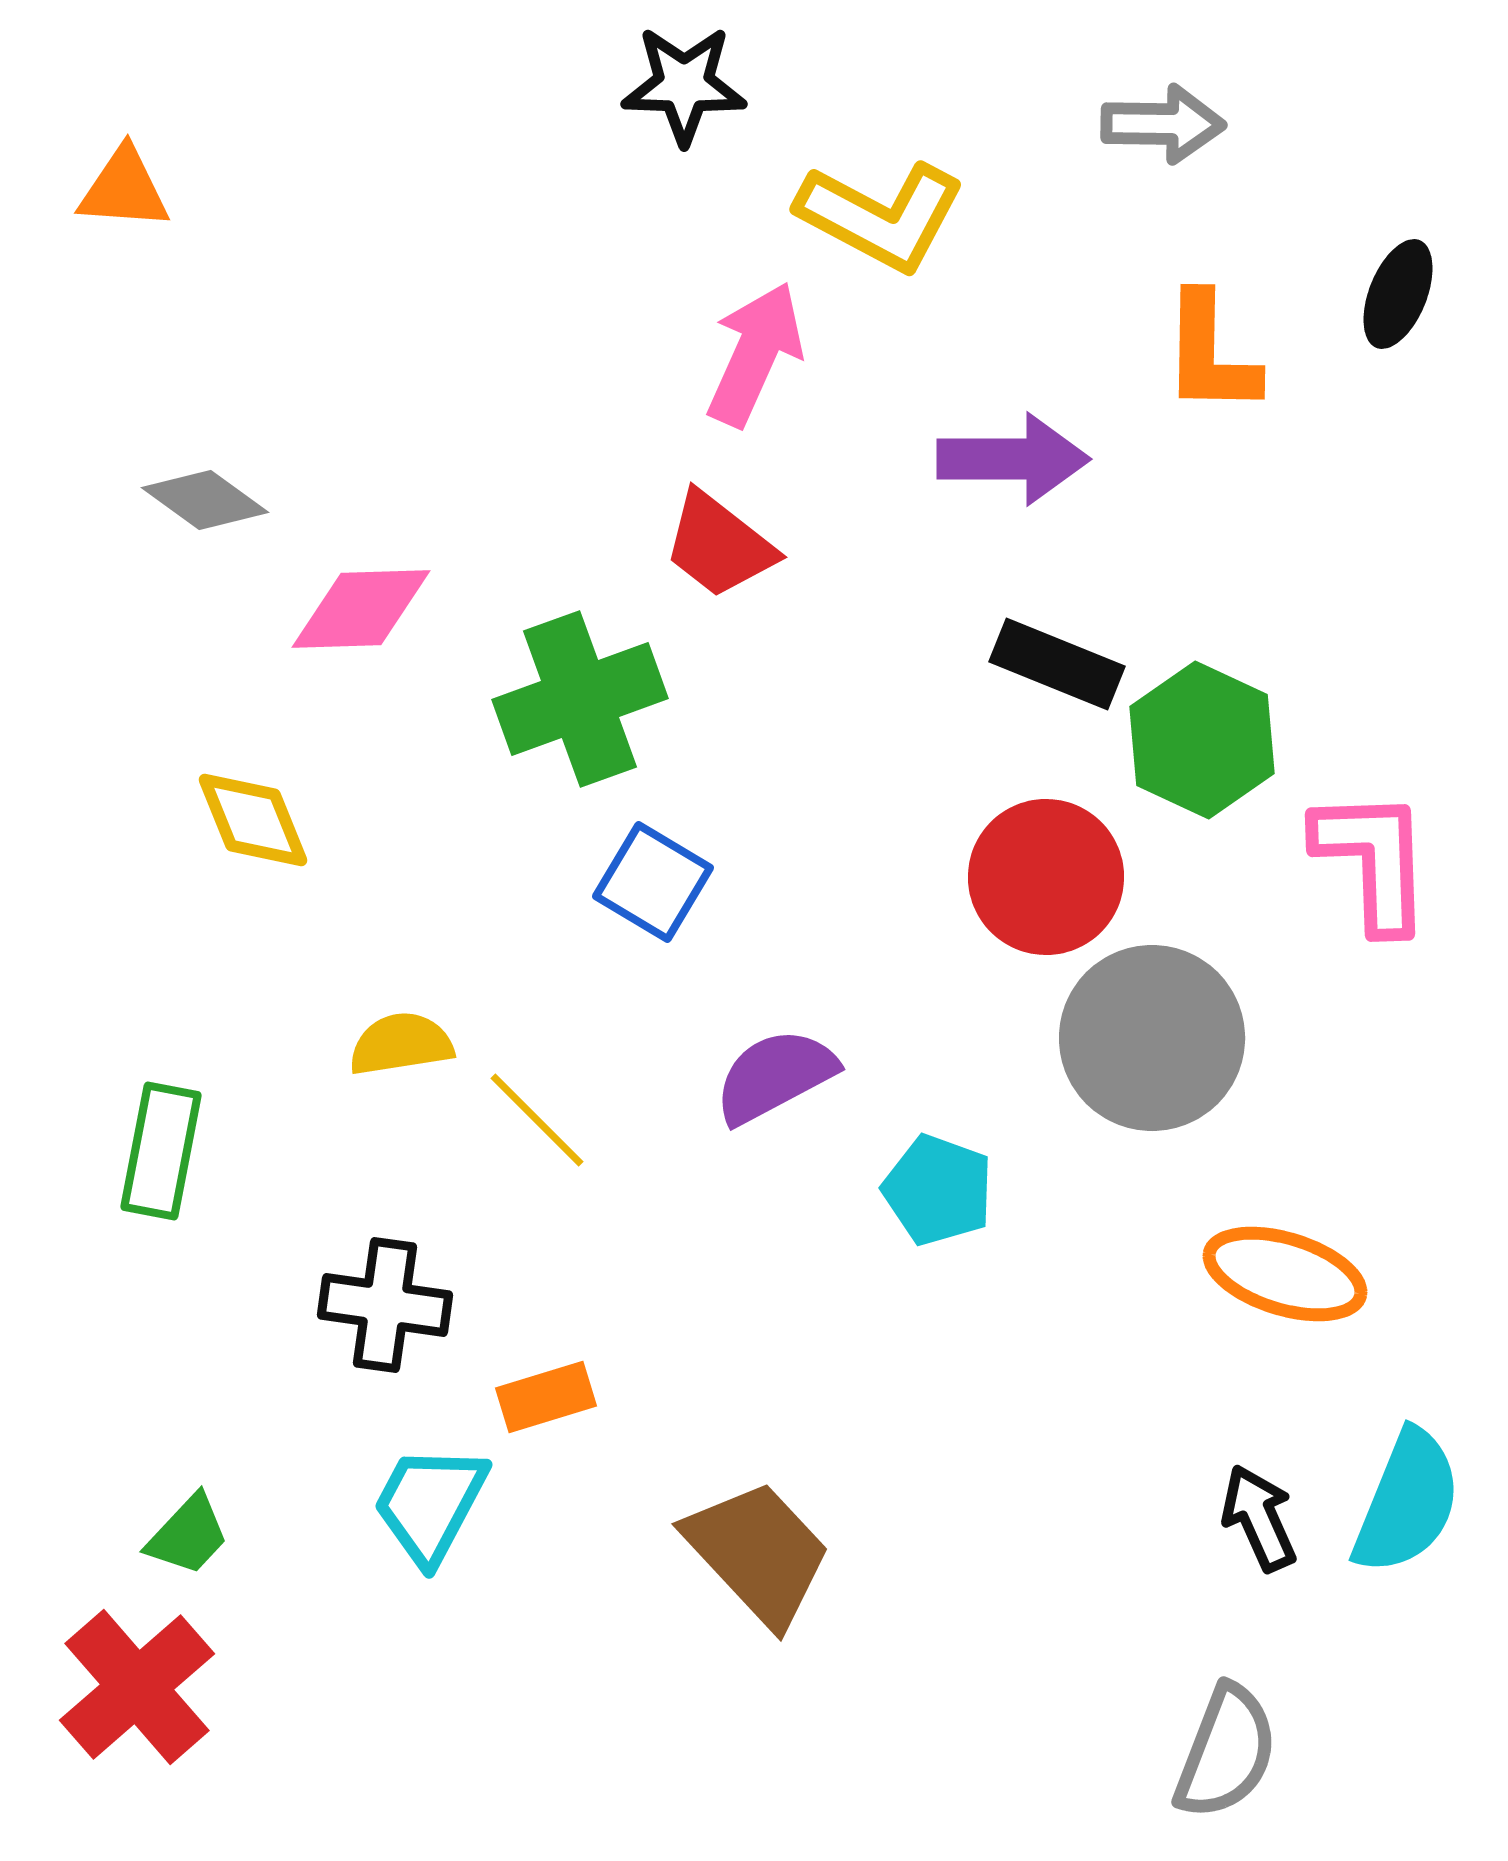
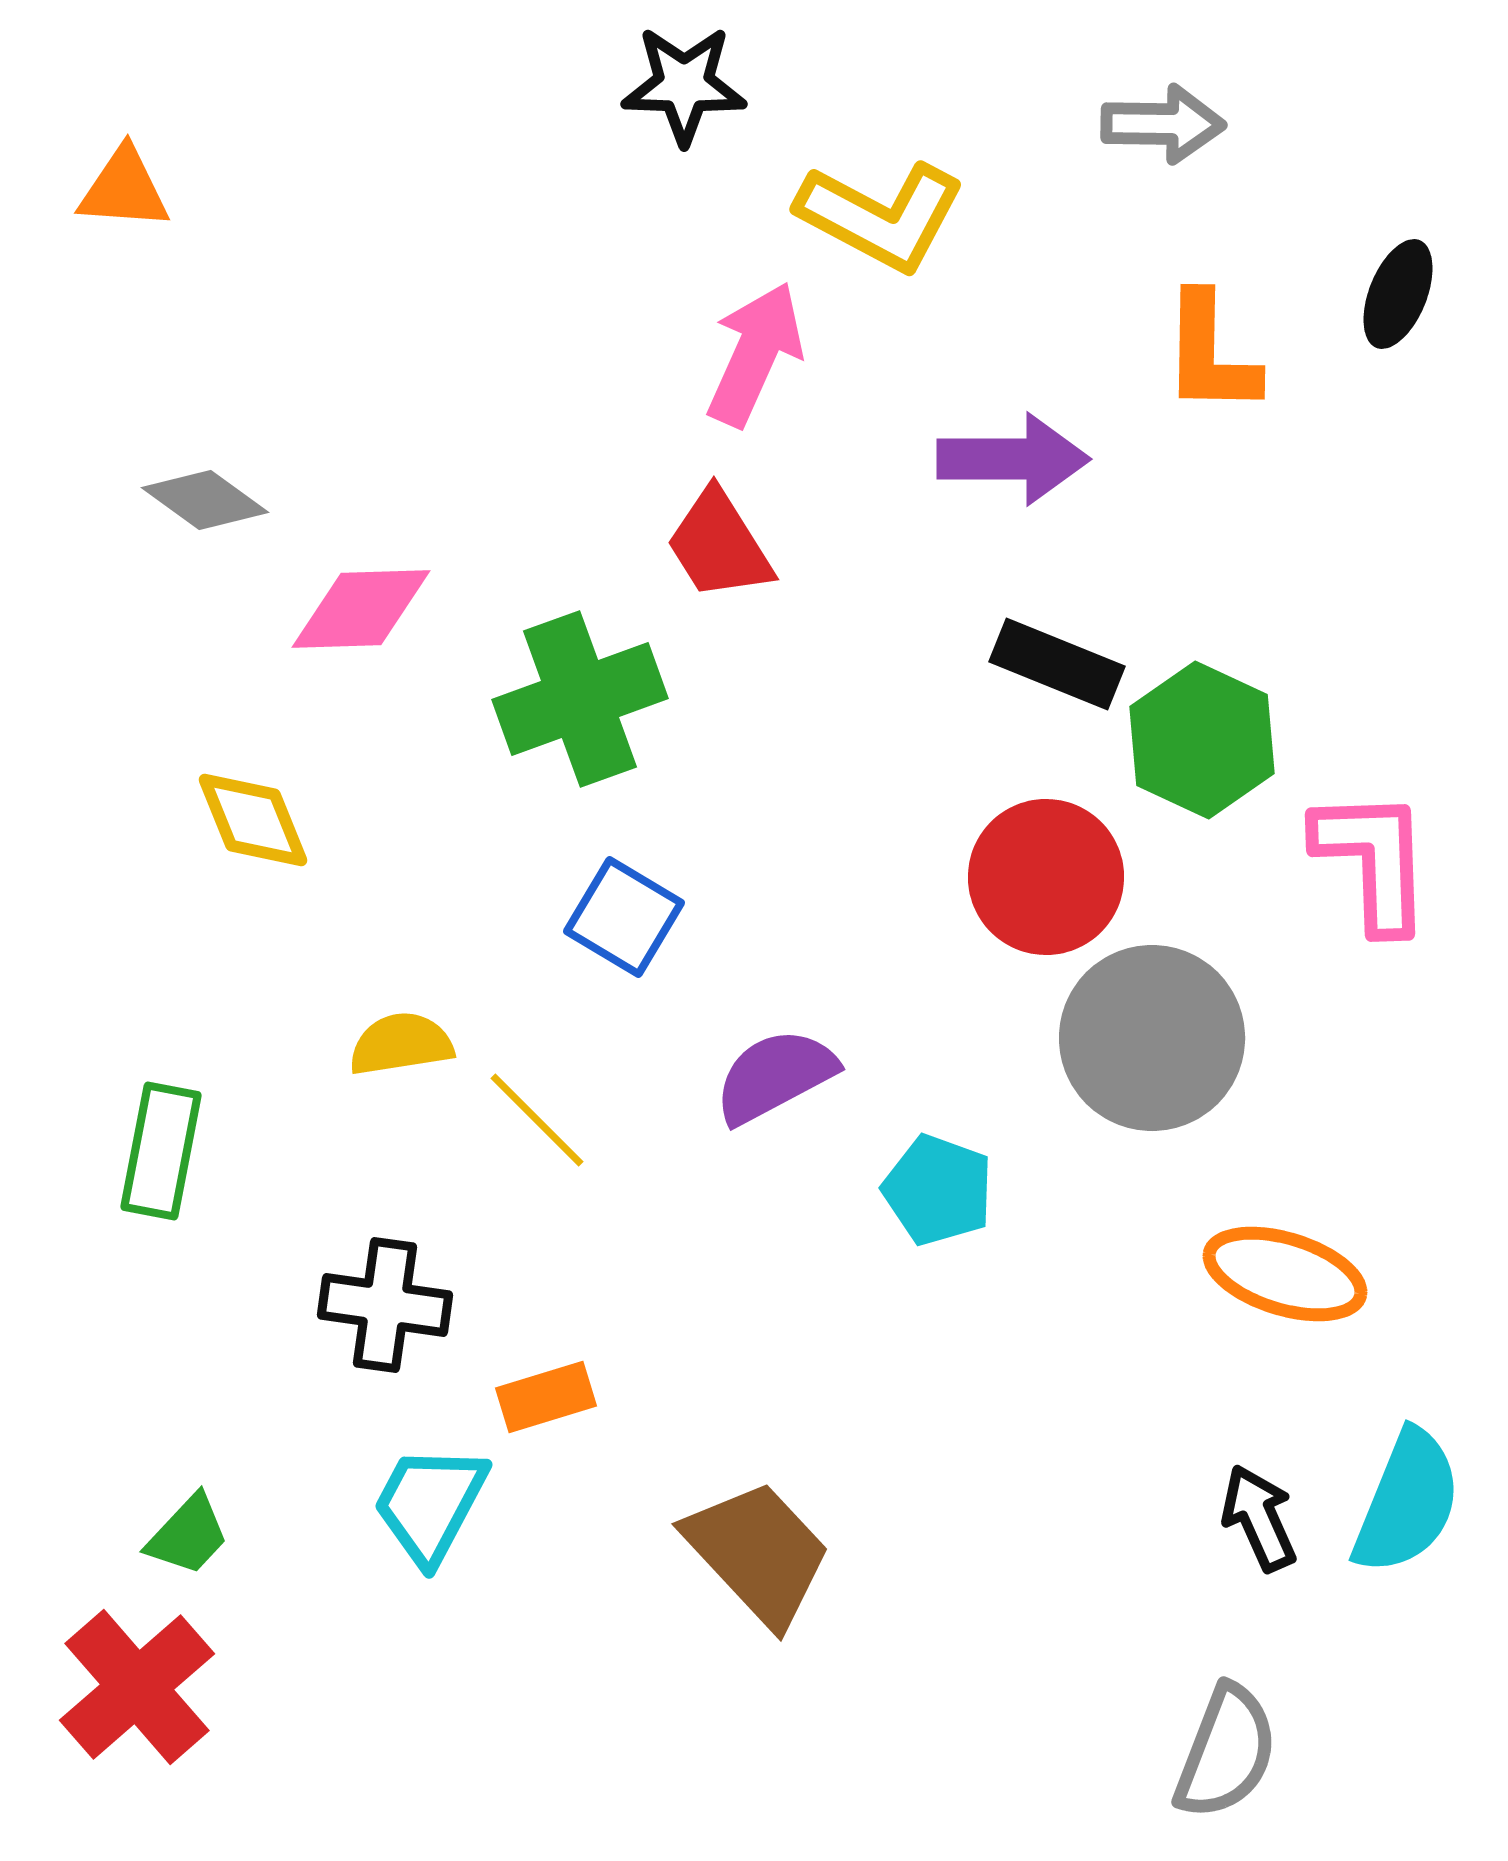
red trapezoid: rotated 20 degrees clockwise
blue square: moved 29 px left, 35 px down
